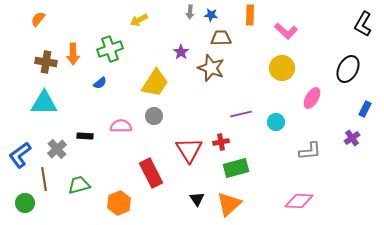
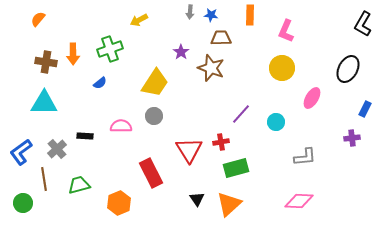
pink L-shape: rotated 70 degrees clockwise
purple line: rotated 35 degrees counterclockwise
purple cross: rotated 28 degrees clockwise
gray L-shape: moved 5 px left, 6 px down
blue L-shape: moved 1 px right, 3 px up
green circle: moved 2 px left
